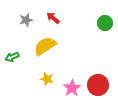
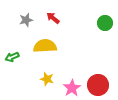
yellow semicircle: rotated 30 degrees clockwise
